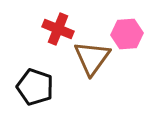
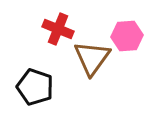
pink hexagon: moved 2 px down
